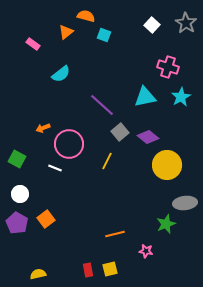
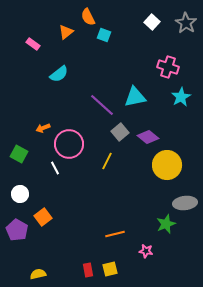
orange semicircle: moved 2 px right, 1 px down; rotated 132 degrees counterclockwise
white square: moved 3 px up
cyan semicircle: moved 2 px left
cyan triangle: moved 10 px left
green square: moved 2 px right, 5 px up
white line: rotated 40 degrees clockwise
orange square: moved 3 px left, 2 px up
purple pentagon: moved 7 px down
